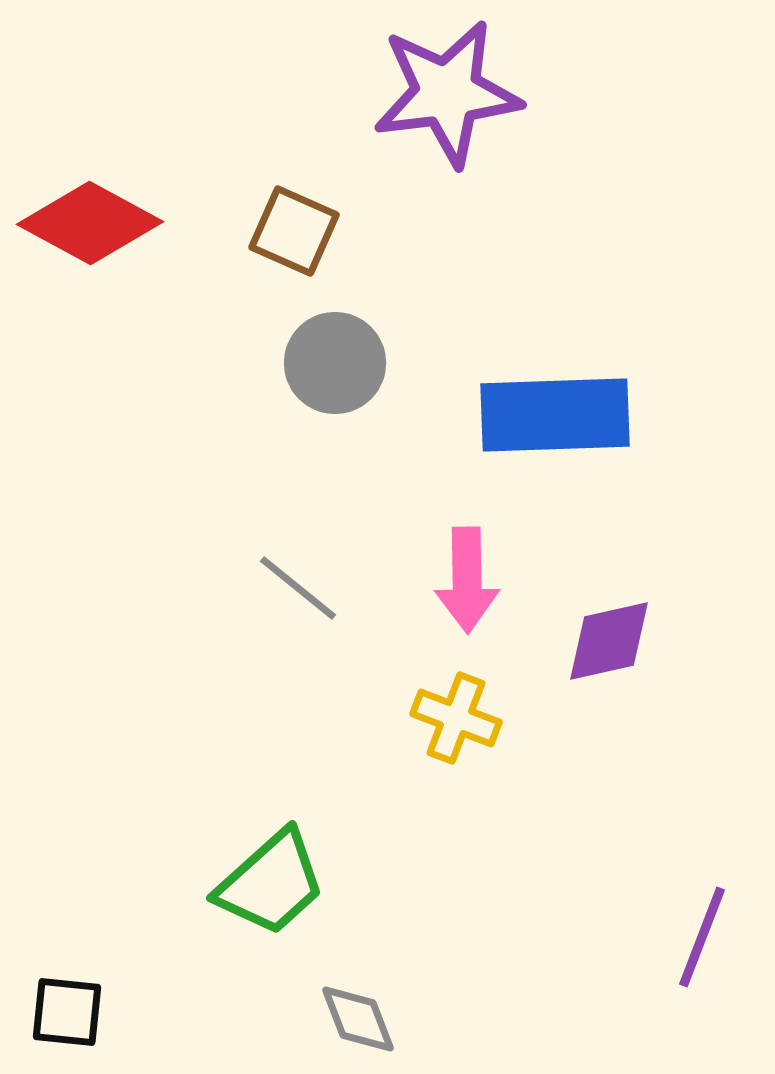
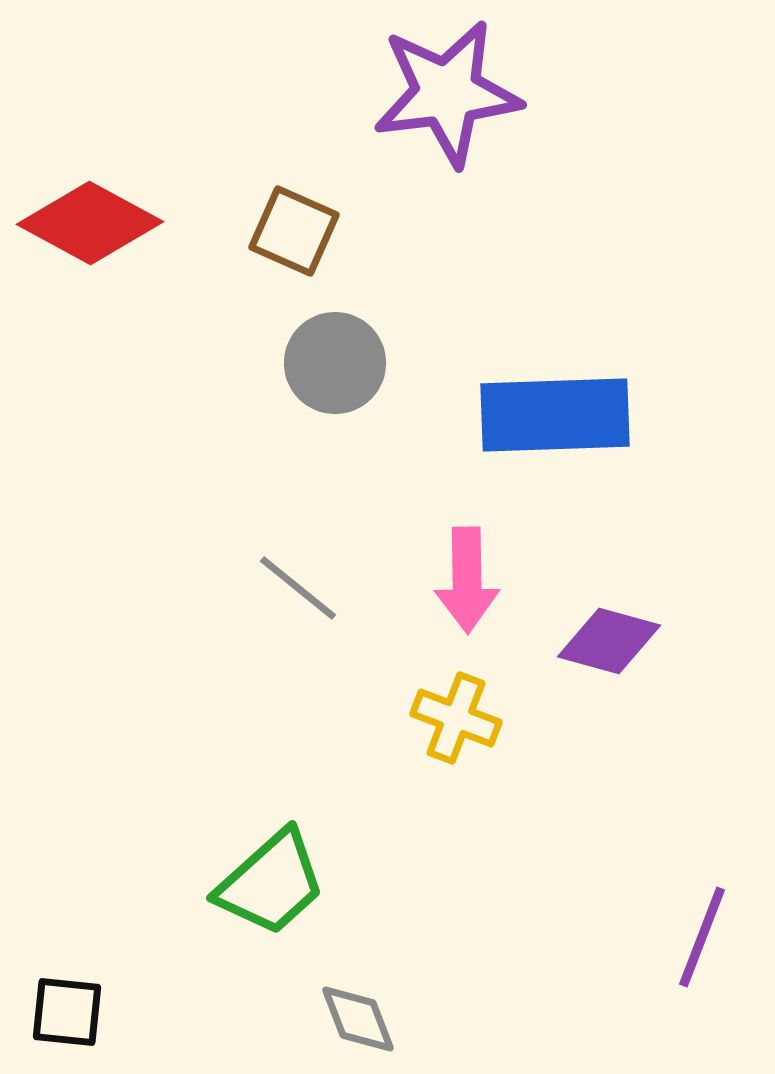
purple diamond: rotated 28 degrees clockwise
